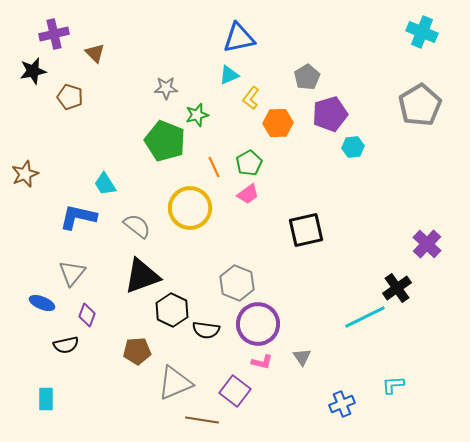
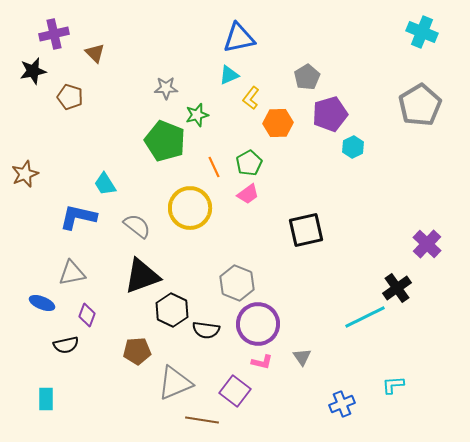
cyan hexagon at (353, 147): rotated 20 degrees counterclockwise
gray triangle at (72, 273): rotated 40 degrees clockwise
